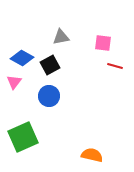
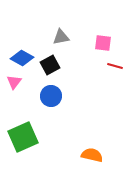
blue circle: moved 2 px right
